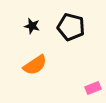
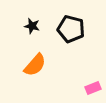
black pentagon: moved 2 px down
orange semicircle: rotated 15 degrees counterclockwise
